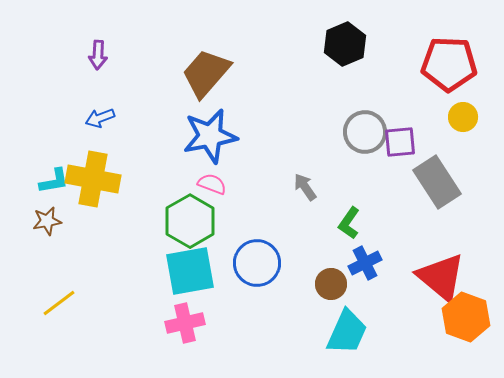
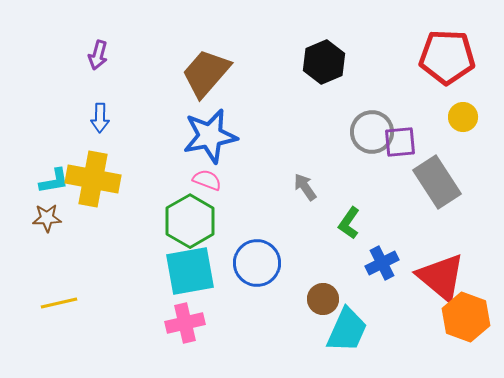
black hexagon: moved 21 px left, 18 px down
purple arrow: rotated 12 degrees clockwise
red pentagon: moved 2 px left, 7 px up
blue arrow: rotated 68 degrees counterclockwise
gray circle: moved 7 px right
pink semicircle: moved 5 px left, 4 px up
brown star: moved 3 px up; rotated 8 degrees clockwise
blue cross: moved 17 px right
brown circle: moved 8 px left, 15 px down
yellow line: rotated 24 degrees clockwise
cyan trapezoid: moved 2 px up
